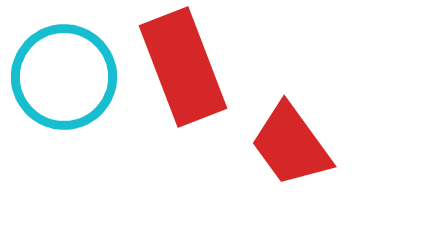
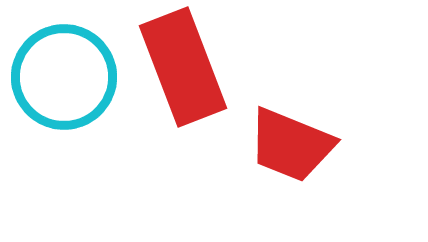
red trapezoid: rotated 32 degrees counterclockwise
